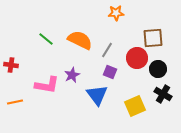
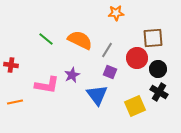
black cross: moved 4 px left, 2 px up
